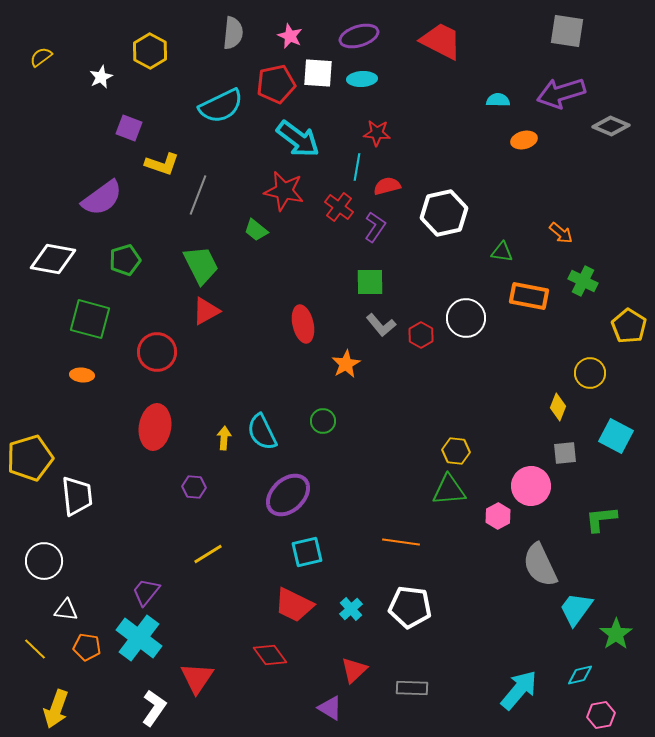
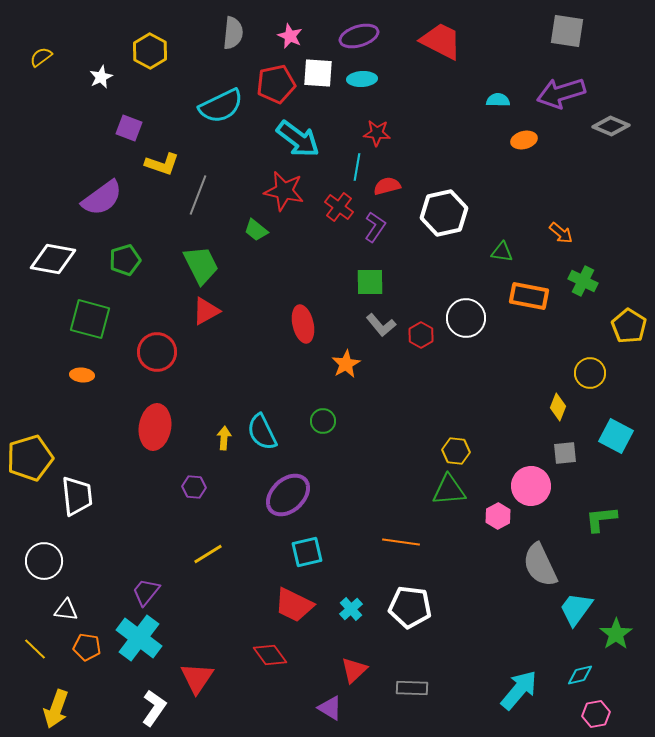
pink hexagon at (601, 715): moved 5 px left, 1 px up
